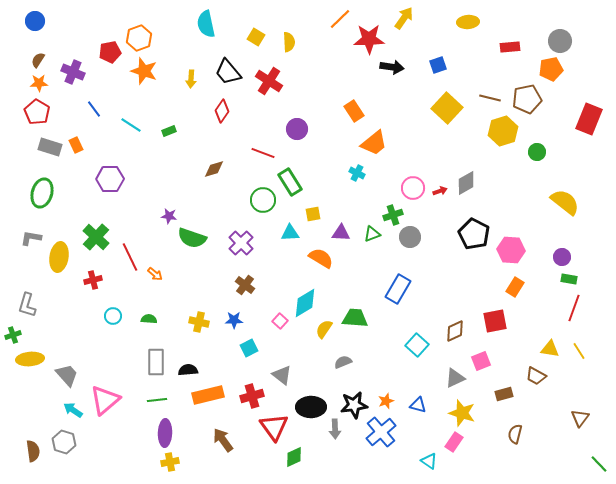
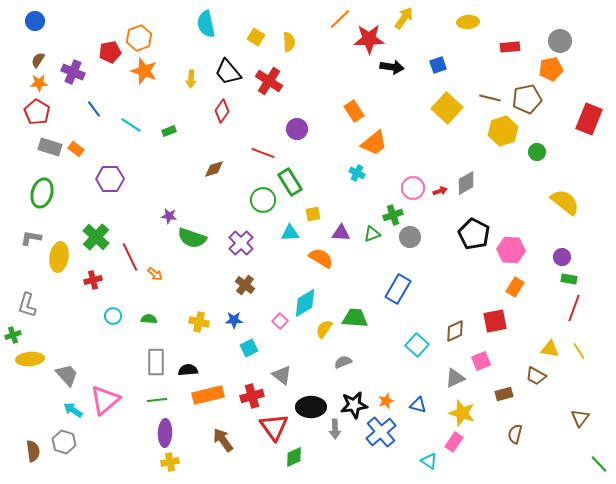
orange rectangle at (76, 145): moved 4 px down; rotated 28 degrees counterclockwise
